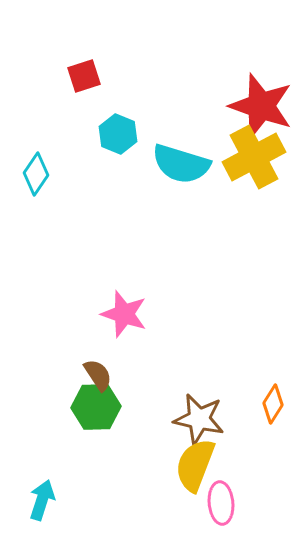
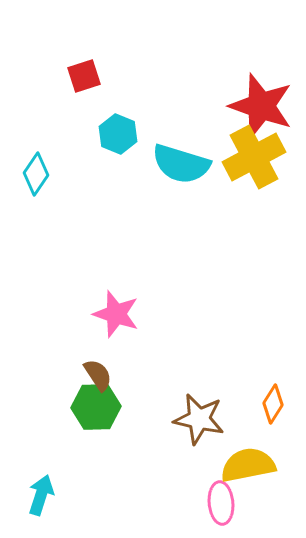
pink star: moved 8 px left
yellow semicircle: moved 53 px right; rotated 58 degrees clockwise
cyan arrow: moved 1 px left, 5 px up
